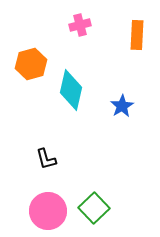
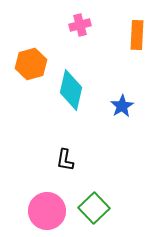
black L-shape: moved 19 px right, 1 px down; rotated 25 degrees clockwise
pink circle: moved 1 px left
